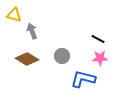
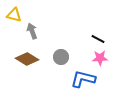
gray circle: moved 1 px left, 1 px down
